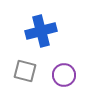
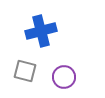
purple circle: moved 2 px down
